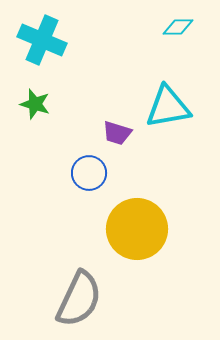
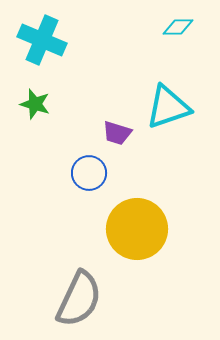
cyan triangle: rotated 9 degrees counterclockwise
